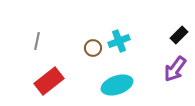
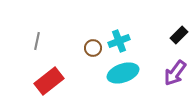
purple arrow: moved 4 px down
cyan ellipse: moved 6 px right, 12 px up
